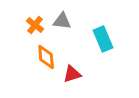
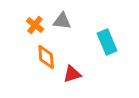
cyan rectangle: moved 4 px right, 3 px down
